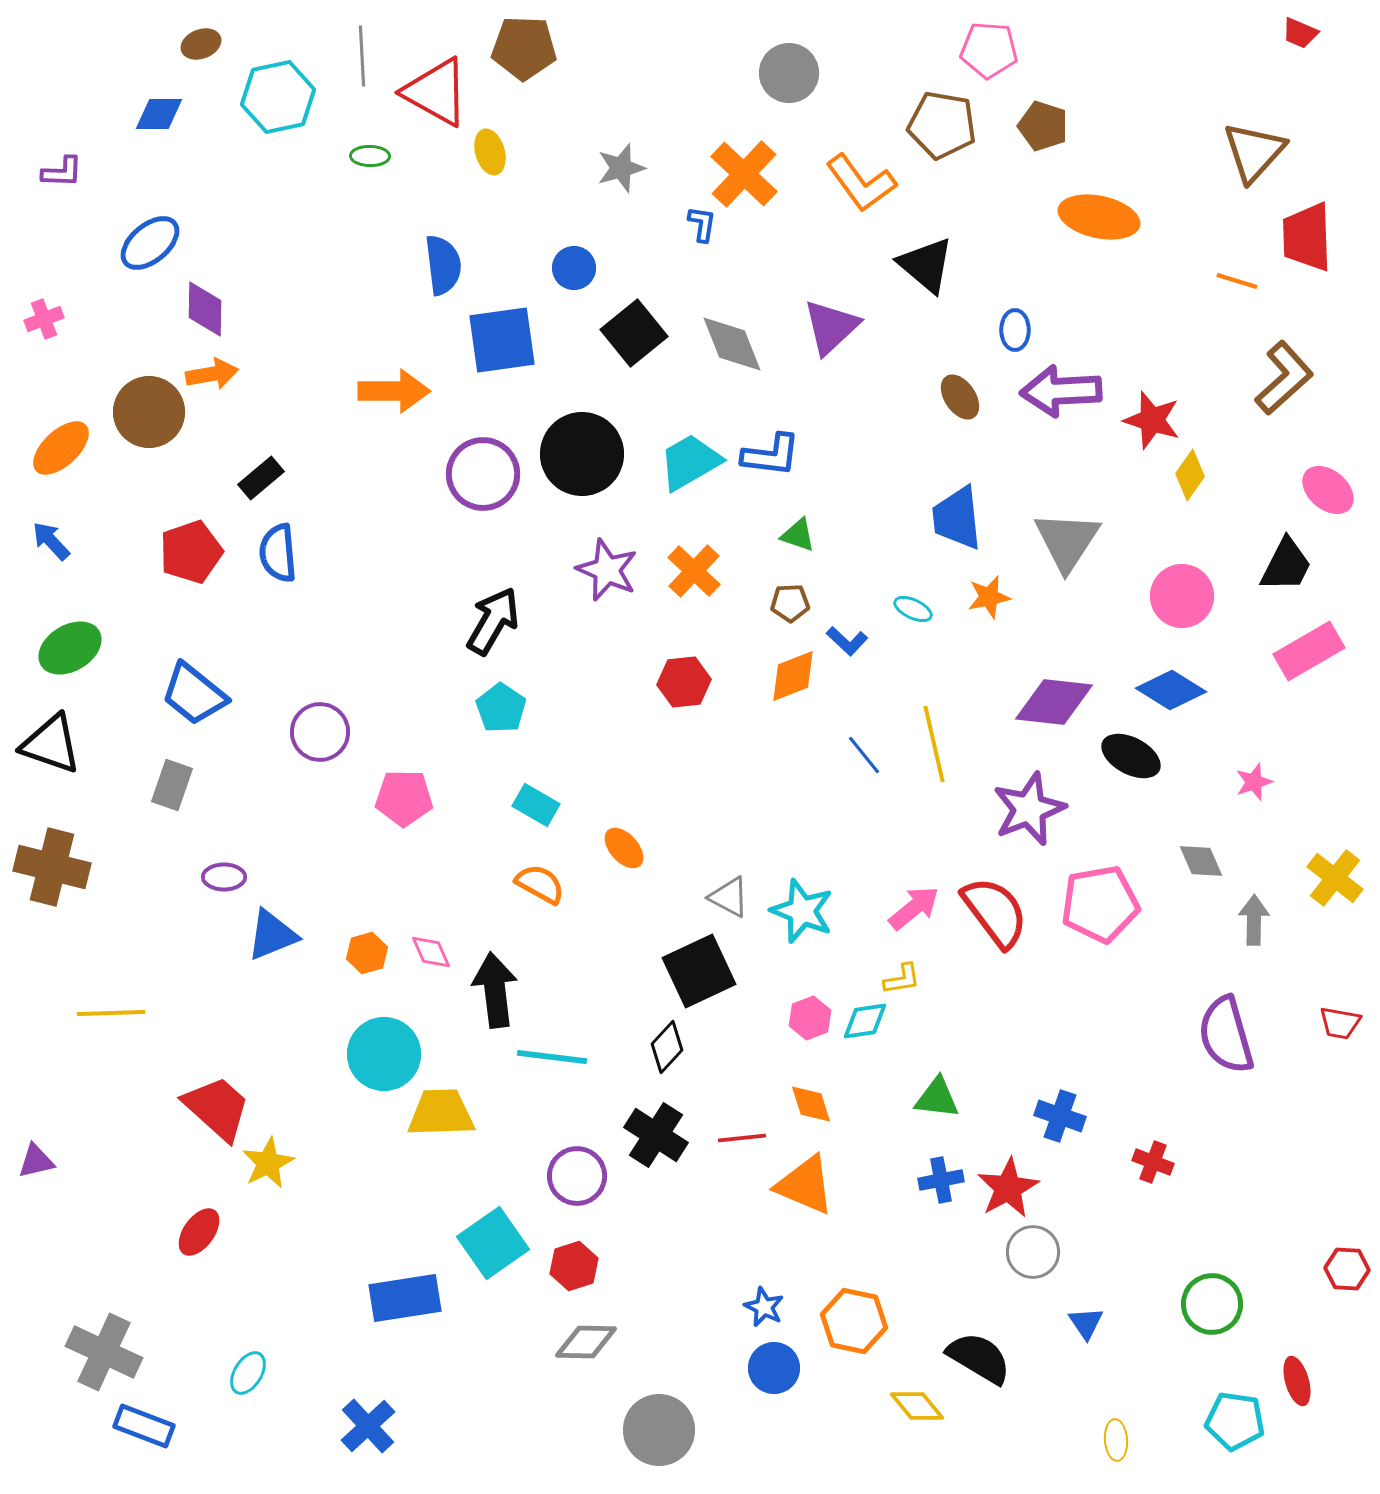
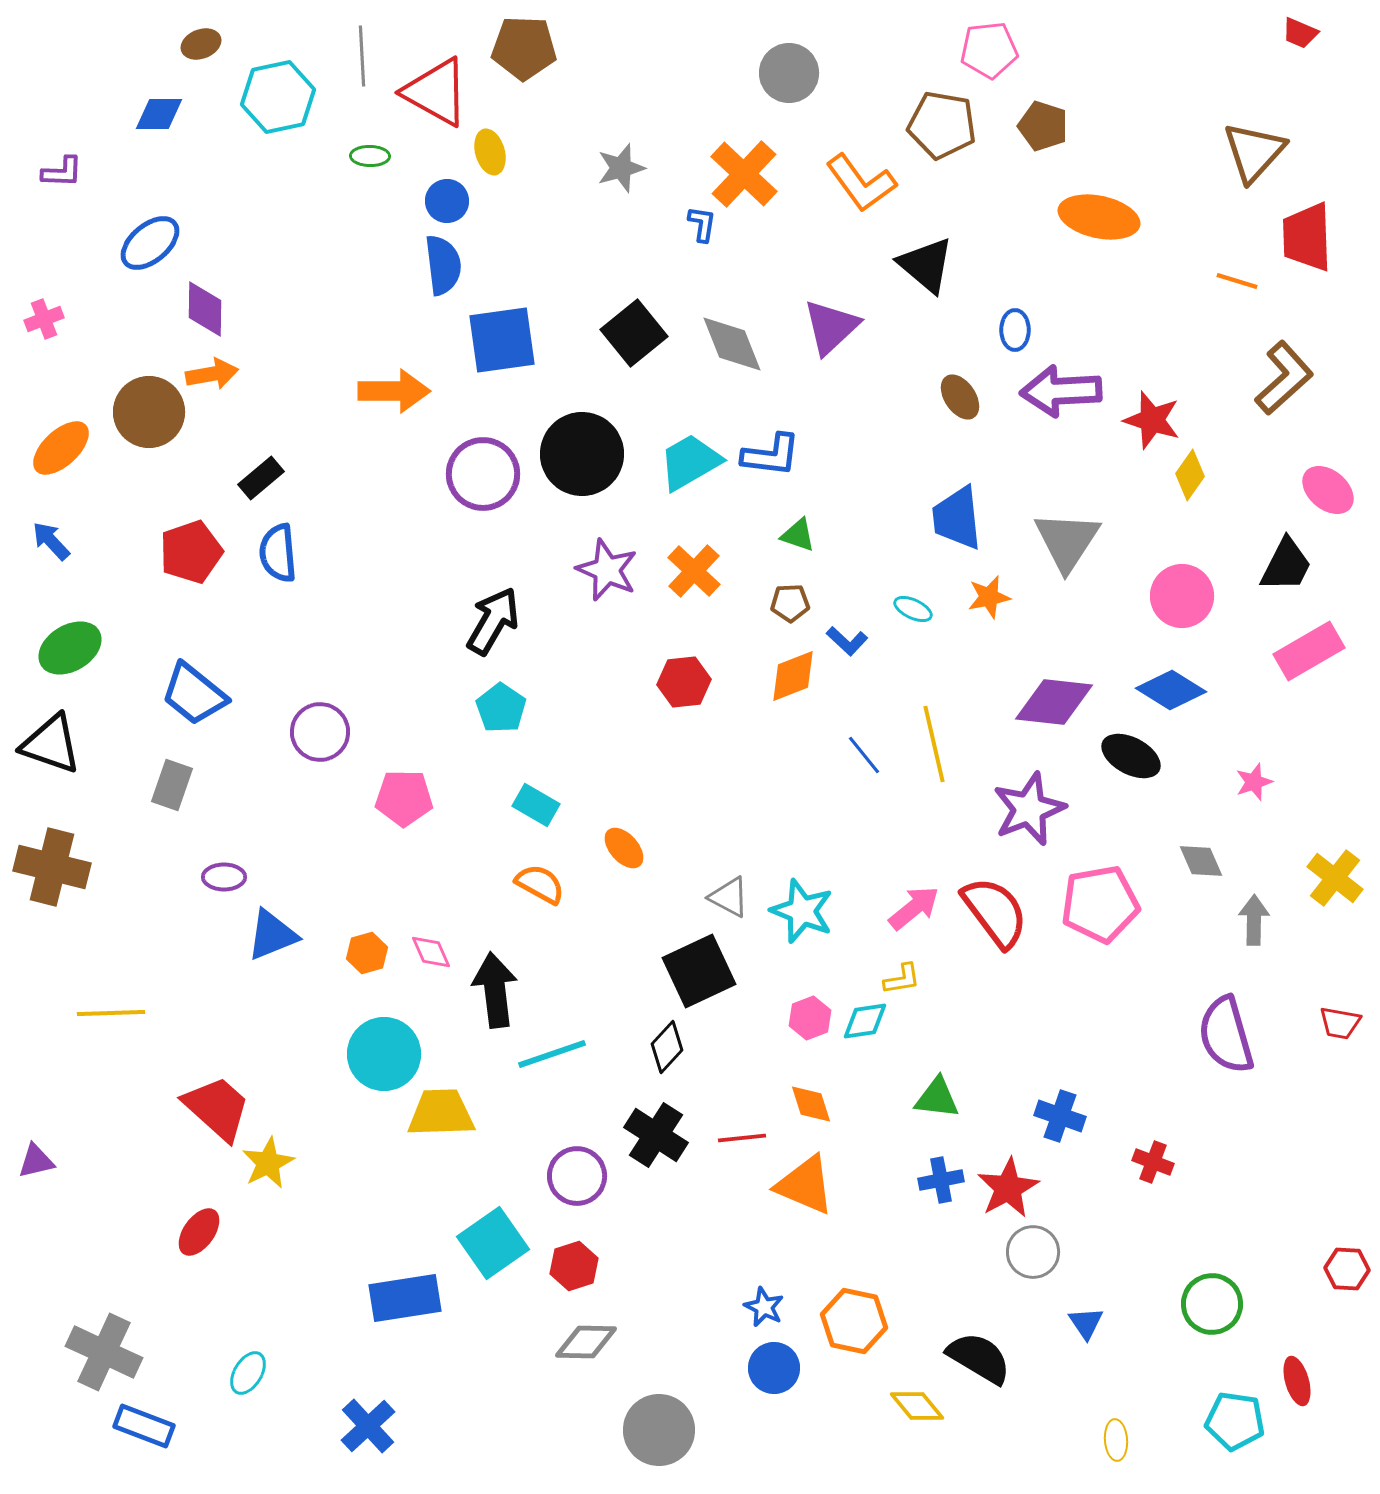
pink pentagon at (989, 50): rotated 10 degrees counterclockwise
blue circle at (574, 268): moved 127 px left, 67 px up
cyan line at (552, 1057): moved 3 px up; rotated 26 degrees counterclockwise
